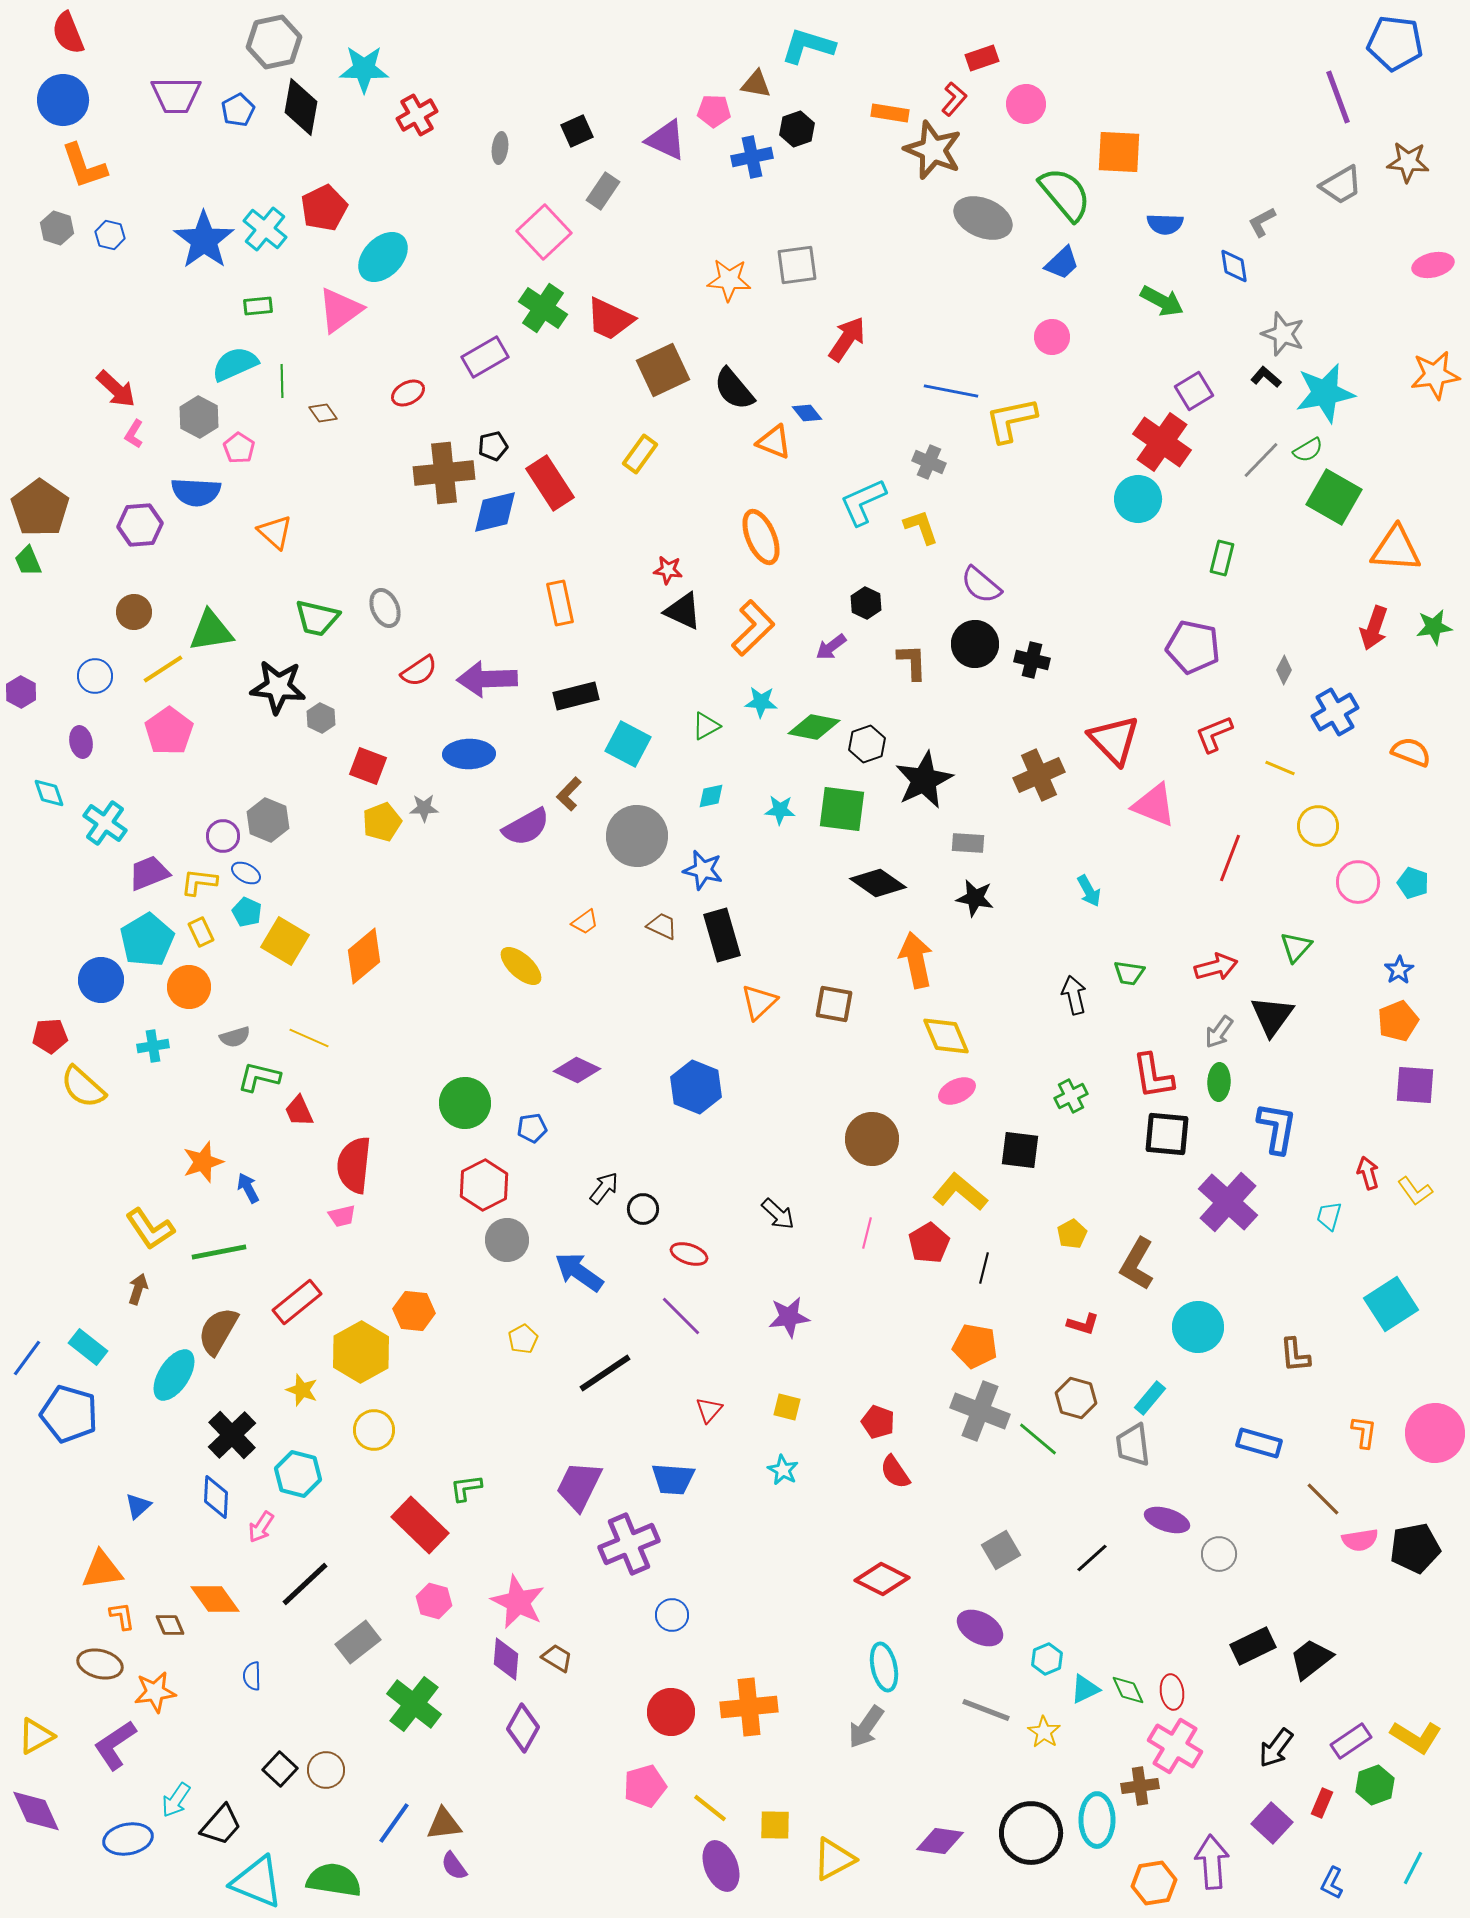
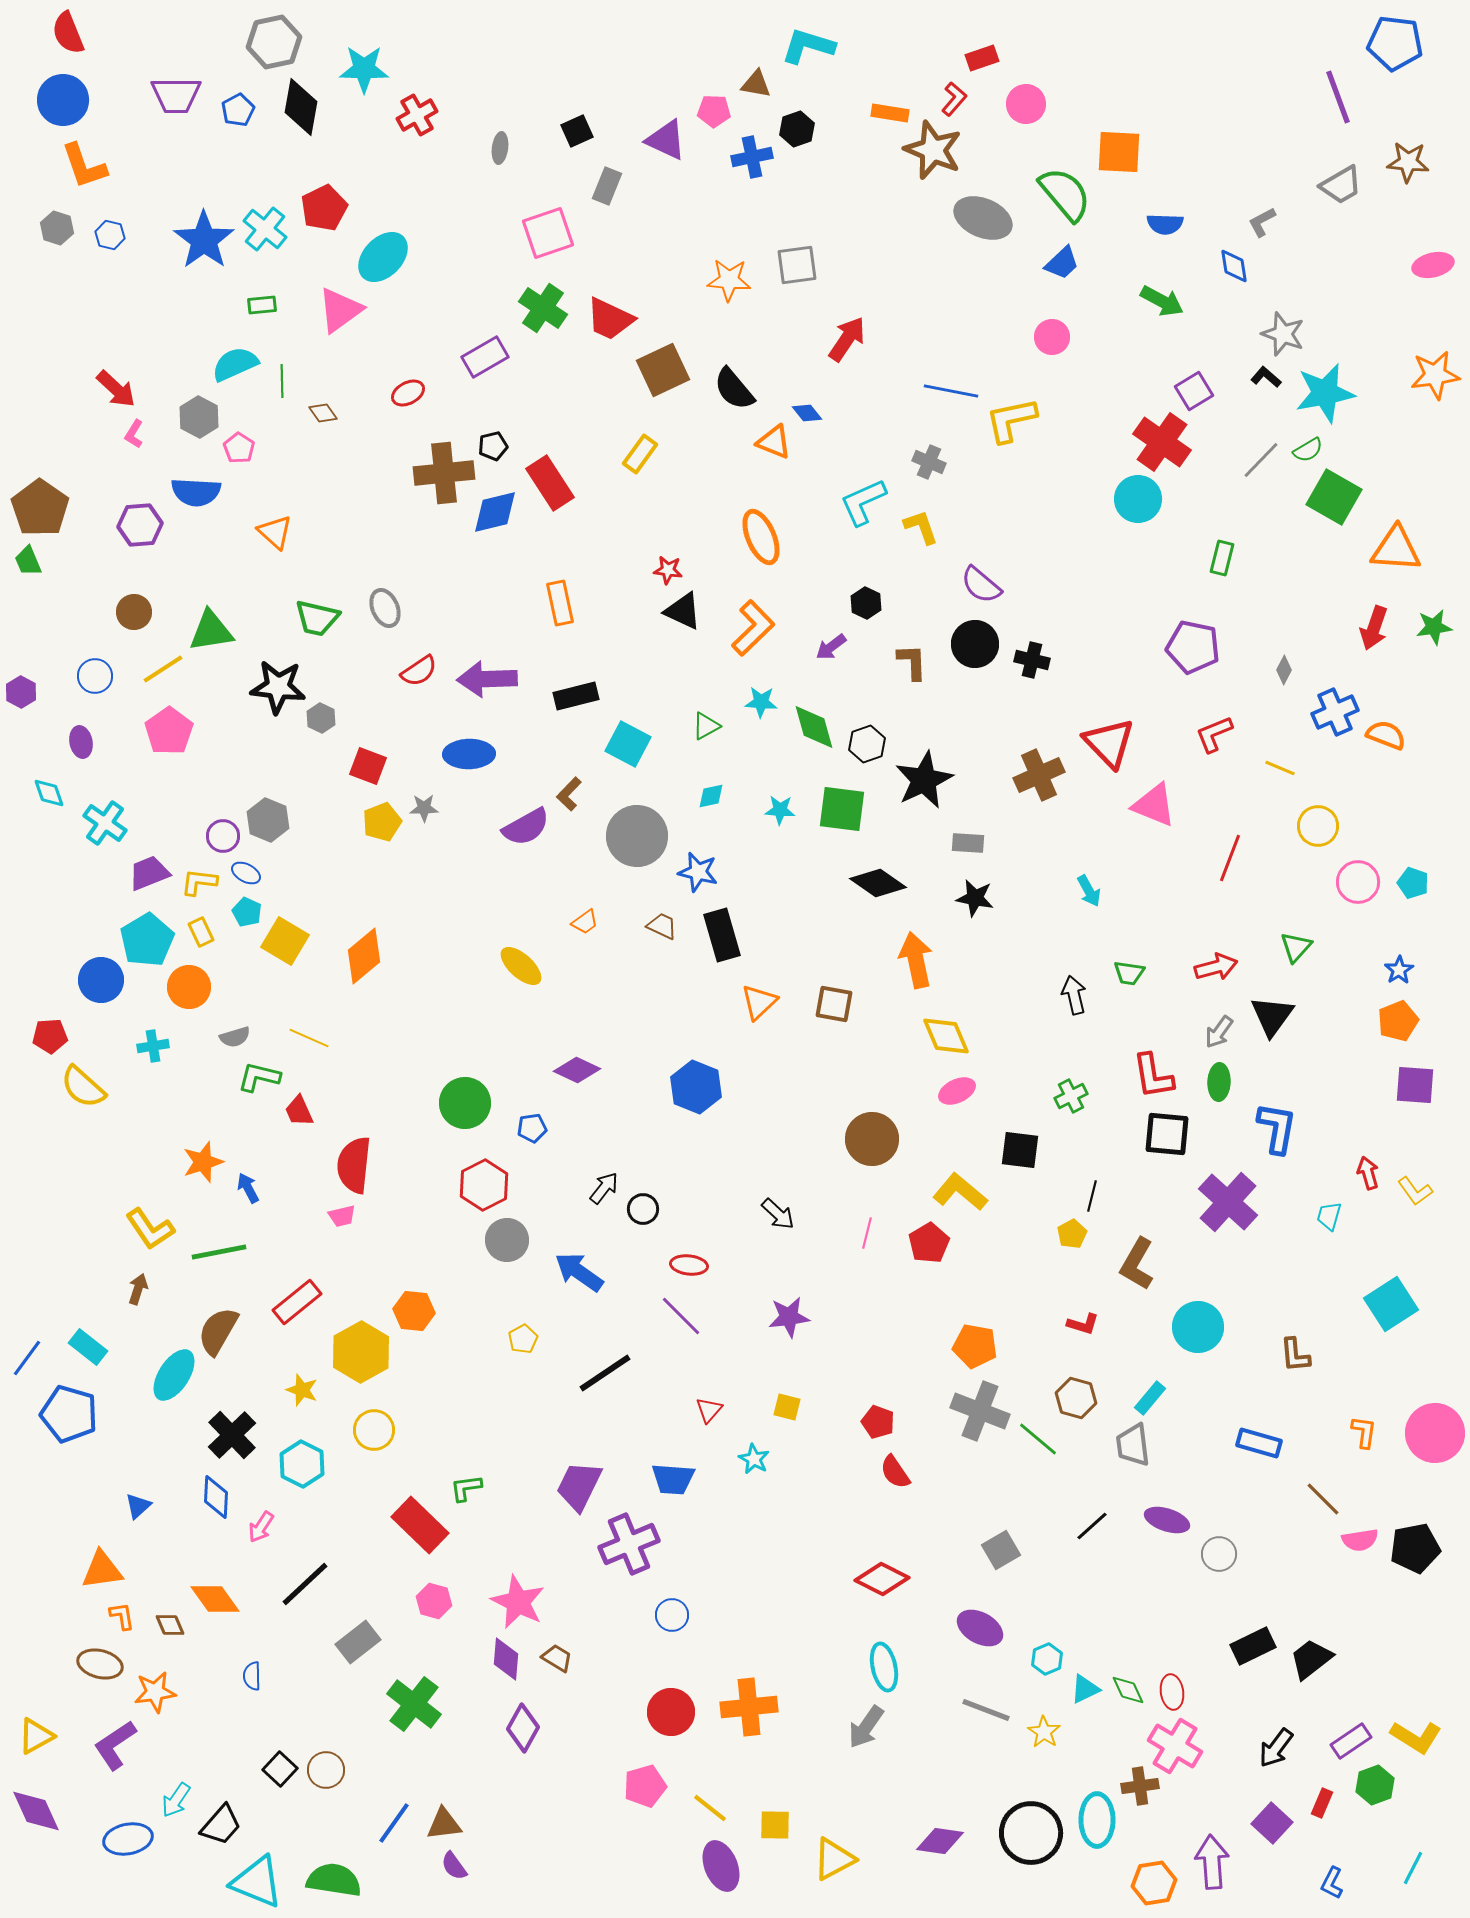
gray rectangle at (603, 191): moved 4 px right, 5 px up; rotated 12 degrees counterclockwise
pink square at (544, 232): moved 4 px right, 1 px down; rotated 24 degrees clockwise
green rectangle at (258, 306): moved 4 px right, 1 px up
blue cross at (1335, 712): rotated 6 degrees clockwise
green diamond at (814, 727): rotated 63 degrees clockwise
red triangle at (1114, 740): moved 5 px left, 3 px down
orange semicircle at (1411, 752): moved 25 px left, 17 px up
blue star at (703, 870): moved 5 px left, 2 px down
red ellipse at (689, 1254): moved 11 px down; rotated 12 degrees counterclockwise
black line at (984, 1268): moved 108 px right, 72 px up
cyan star at (783, 1470): moved 29 px left, 11 px up
cyan hexagon at (298, 1474): moved 4 px right, 10 px up; rotated 12 degrees clockwise
black line at (1092, 1558): moved 32 px up
